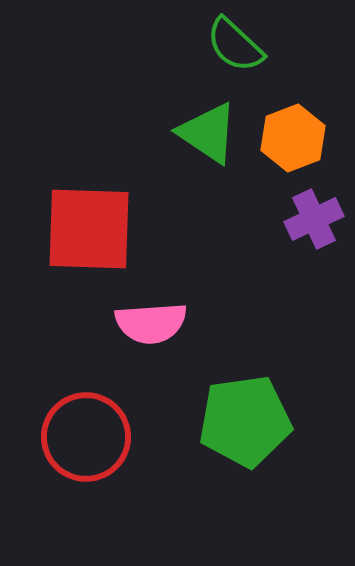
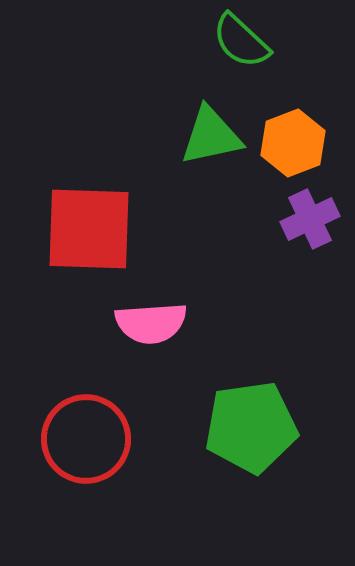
green semicircle: moved 6 px right, 4 px up
green triangle: moved 3 px right, 3 px down; rotated 46 degrees counterclockwise
orange hexagon: moved 5 px down
purple cross: moved 4 px left
green pentagon: moved 6 px right, 6 px down
red circle: moved 2 px down
